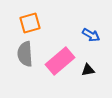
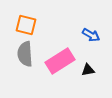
orange square: moved 4 px left, 2 px down; rotated 30 degrees clockwise
pink rectangle: rotated 8 degrees clockwise
